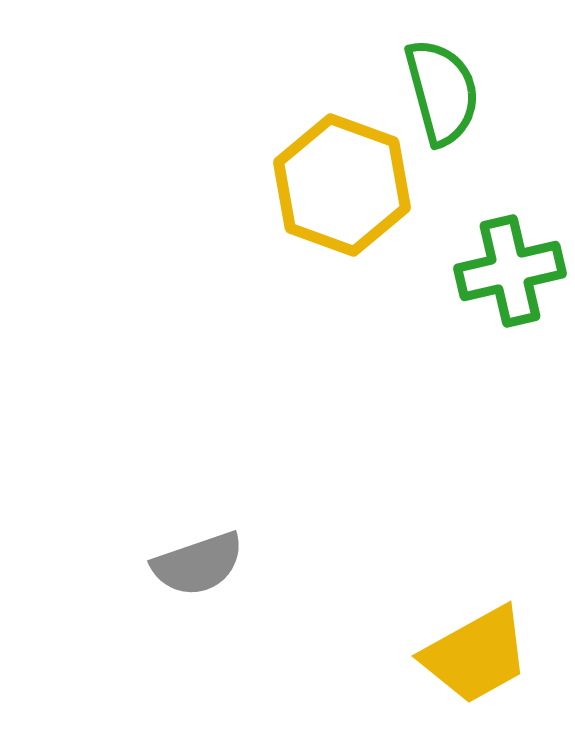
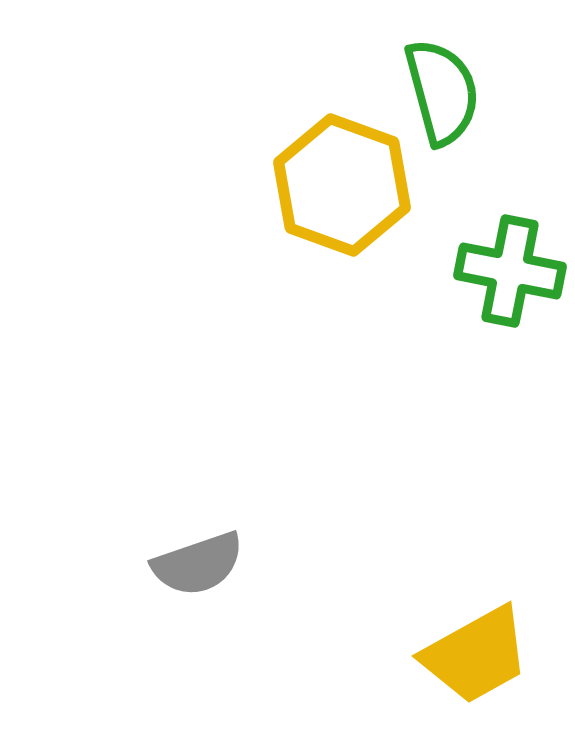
green cross: rotated 24 degrees clockwise
